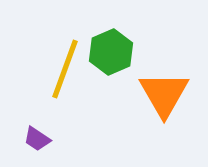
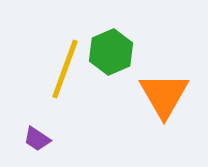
orange triangle: moved 1 px down
